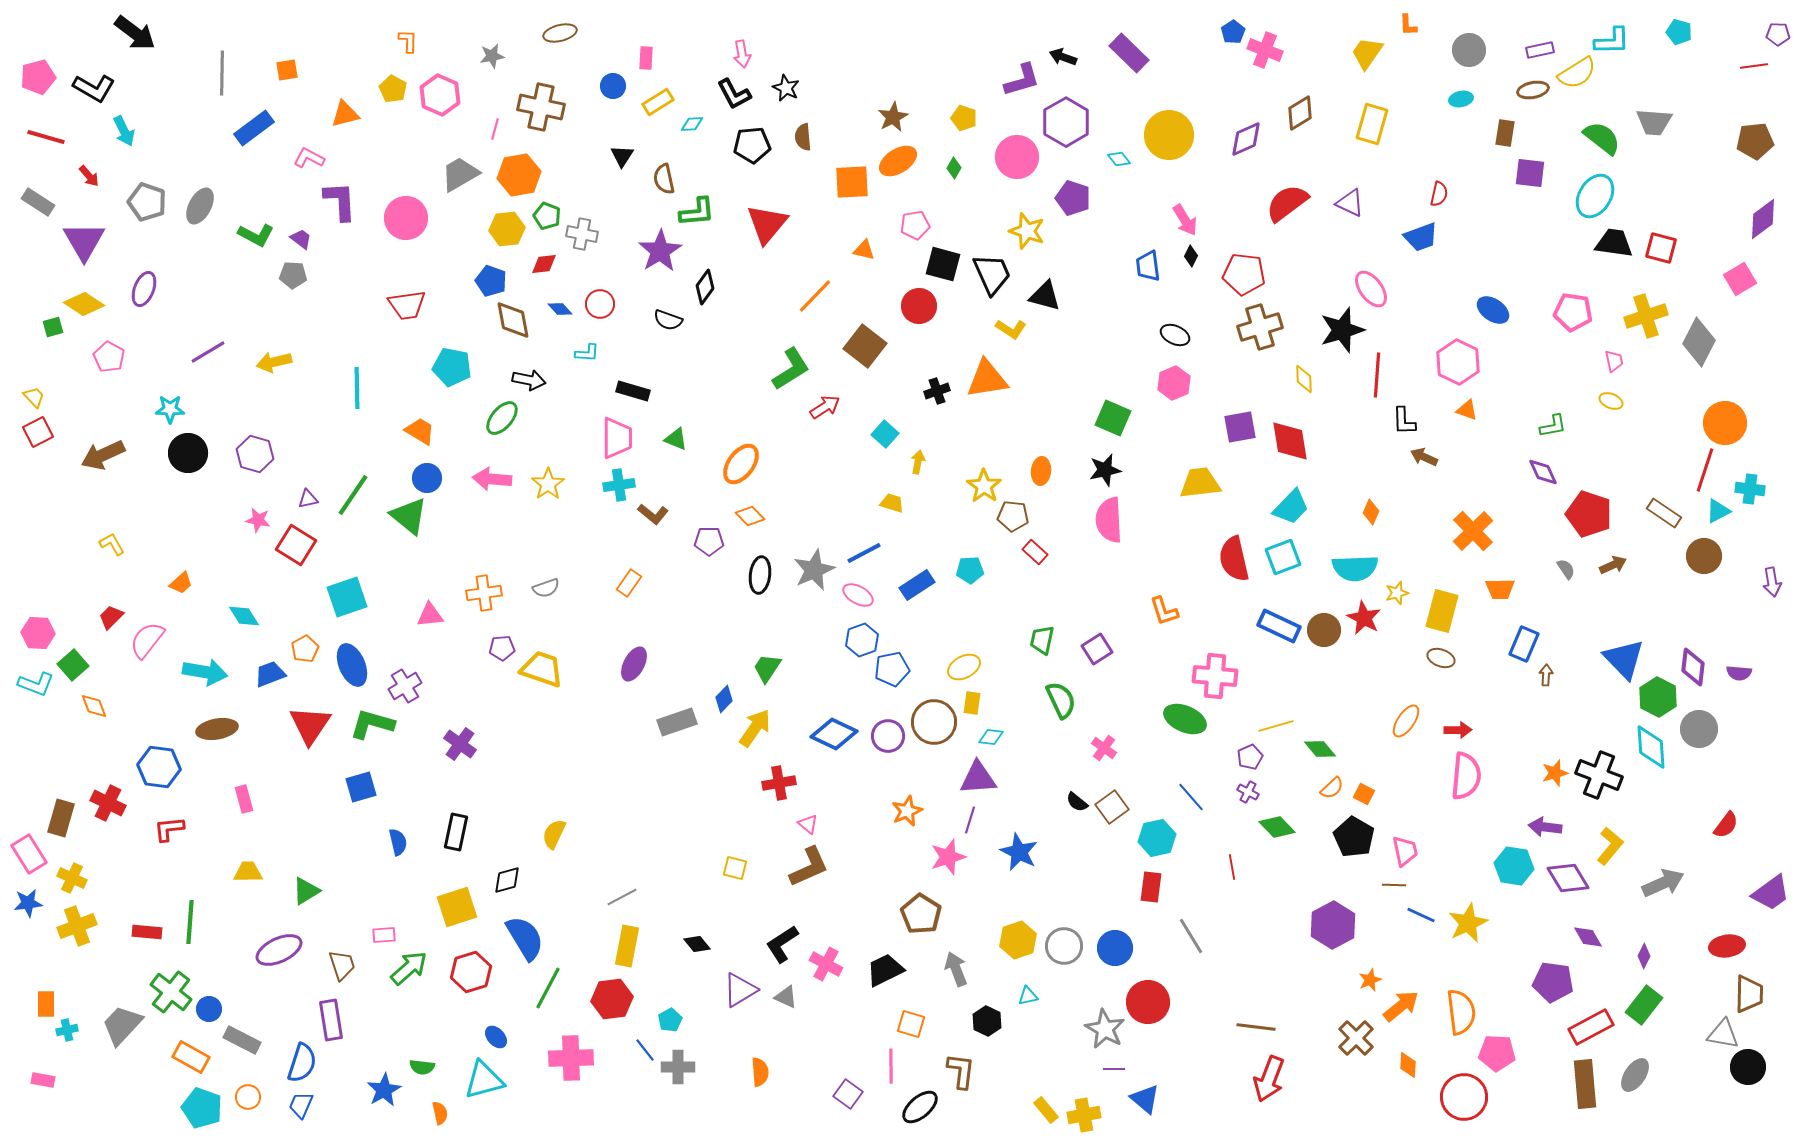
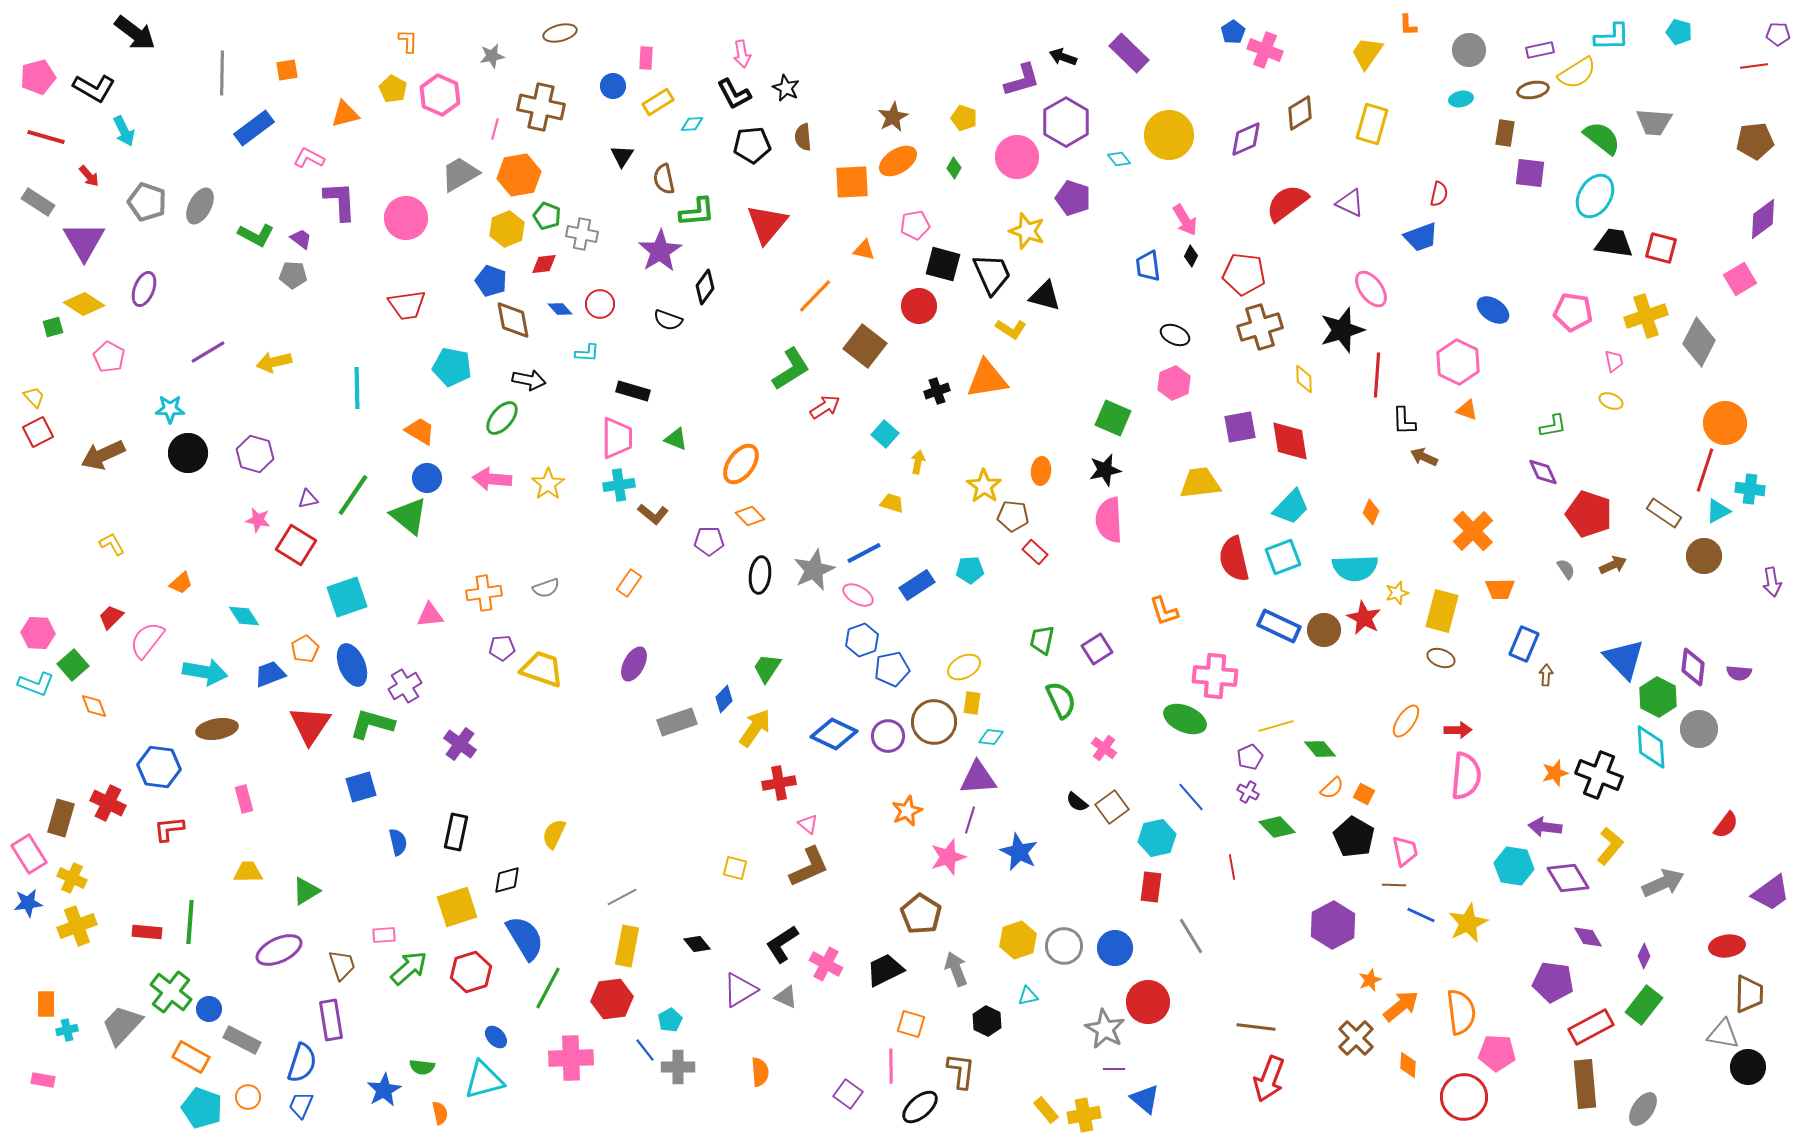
cyan L-shape at (1612, 41): moved 4 px up
yellow hexagon at (507, 229): rotated 16 degrees counterclockwise
gray ellipse at (1635, 1075): moved 8 px right, 34 px down
